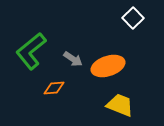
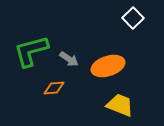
green L-shape: rotated 24 degrees clockwise
gray arrow: moved 4 px left
